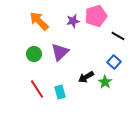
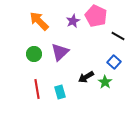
pink pentagon: rotated 30 degrees counterclockwise
purple star: rotated 16 degrees counterclockwise
red line: rotated 24 degrees clockwise
